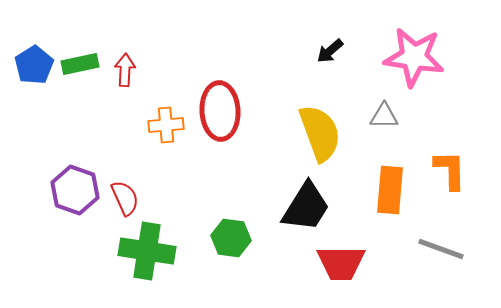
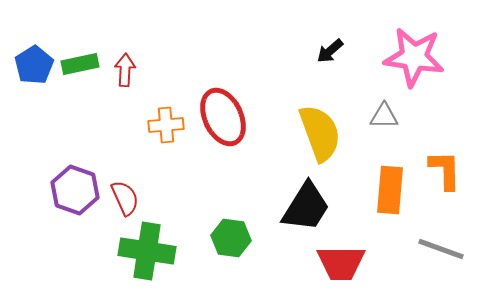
red ellipse: moved 3 px right, 6 px down; rotated 22 degrees counterclockwise
orange L-shape: moved 5 px left
